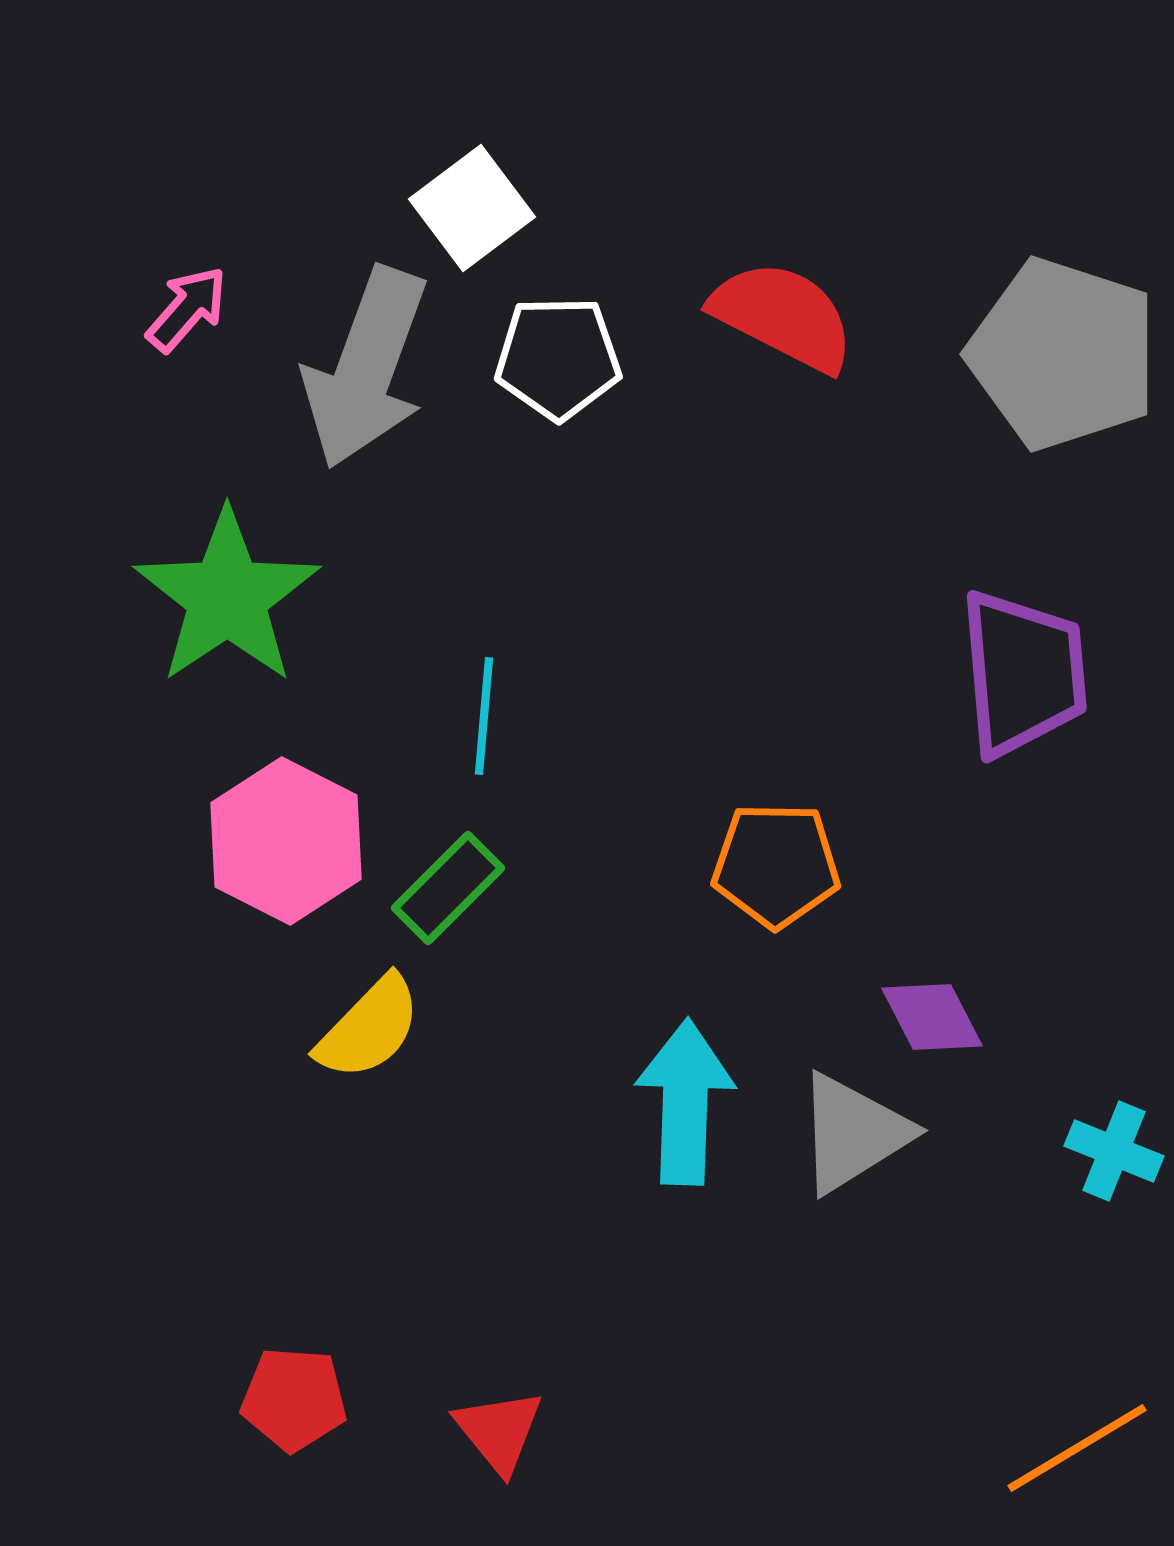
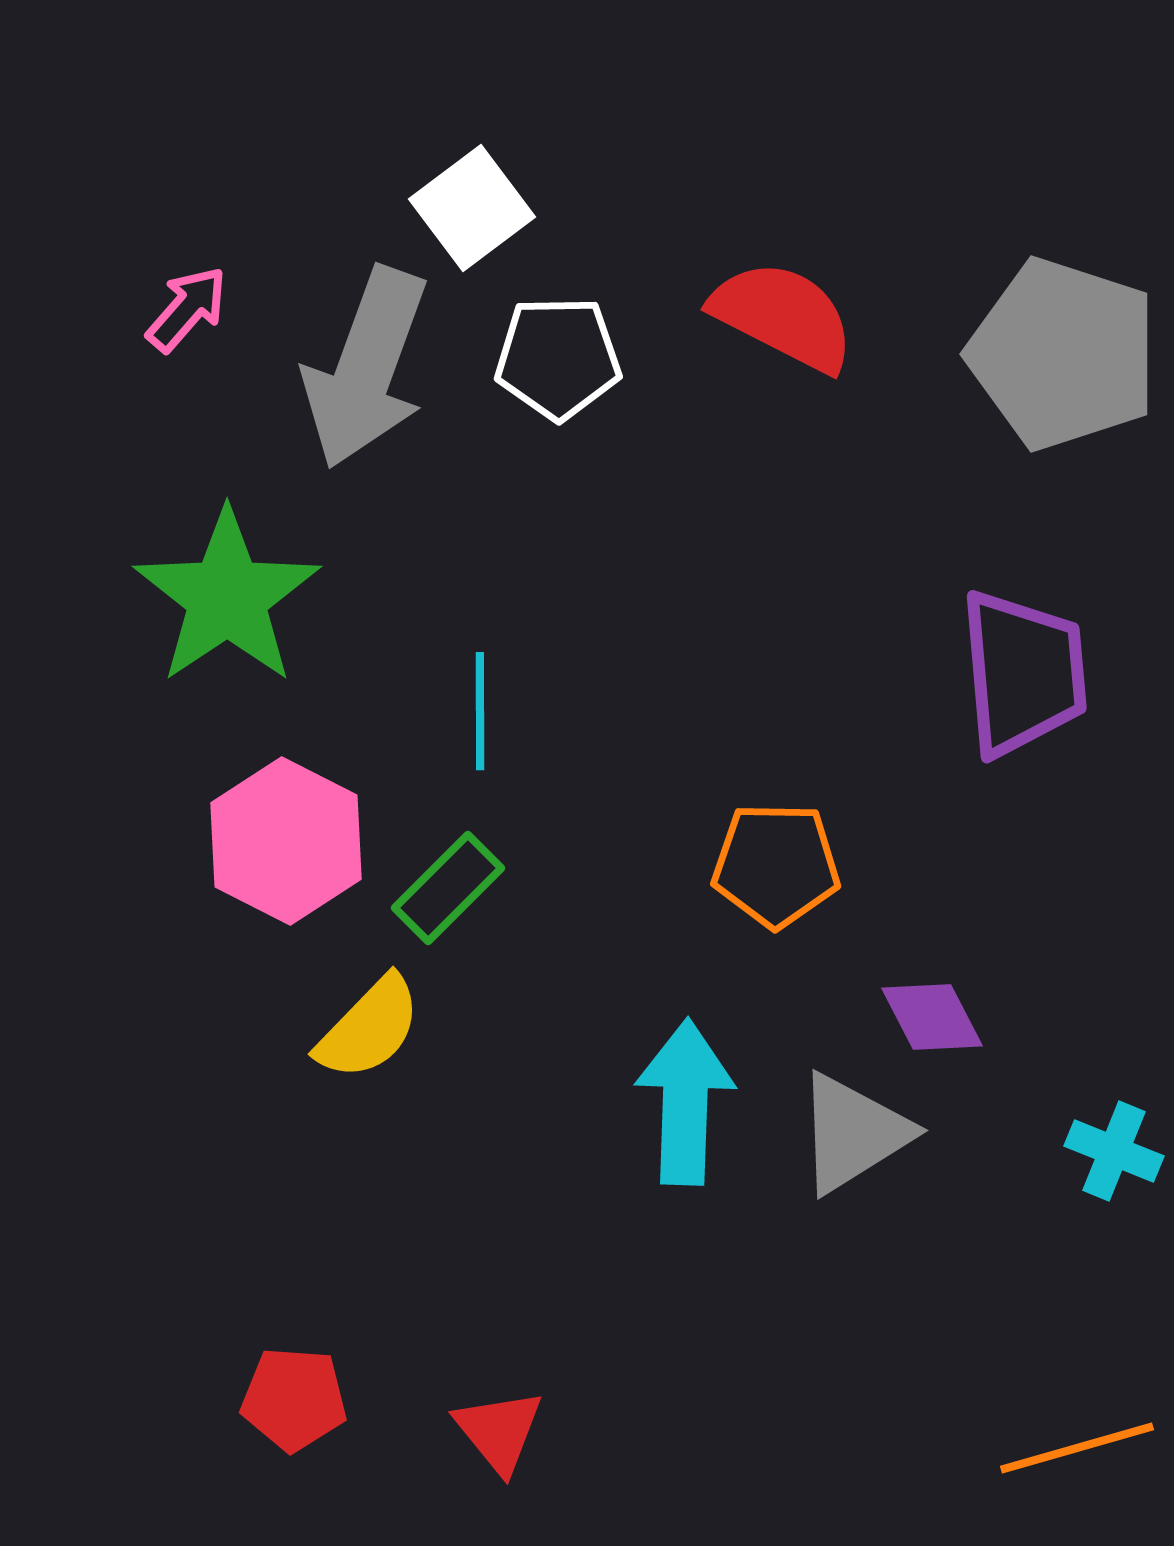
cyan line: moved 4 px left, 5 px up; rotated 5 degrees counterclockwise
orange line: rotated 15 degrees clockwise
